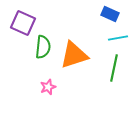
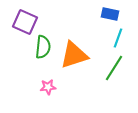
blue rectangle: rotated 12 degrees counterclockwise
purple square: moved 2 px right, 1 px up
cyan line: rotated 60 degrees counterclockwise
green line: rotated 20 degrees clockwise
pink star: rotated 14 degrees clockwise
